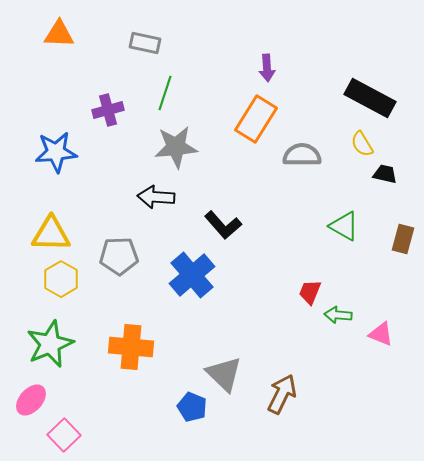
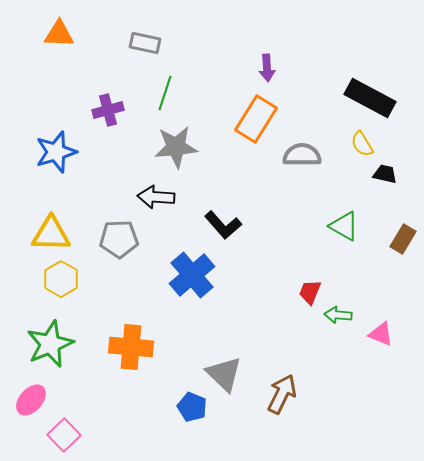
blue star: rotated 12 degrees counterclockwise
brown rectangle: rotated 16 degrees clockwise
gray pentagon: moved 17 px up
